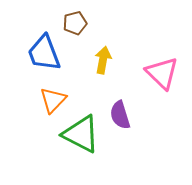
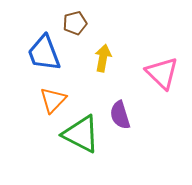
yellow arrow: moved 2 px up
